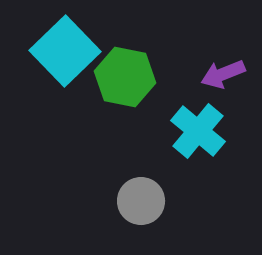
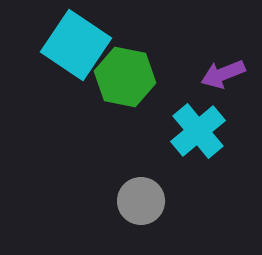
cyan square: moved 11 px right, 6 px up; rotated 12 degrees counterclockwise
cyan cross: rotated 10 degrees clockwise
